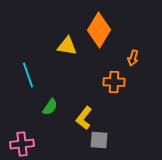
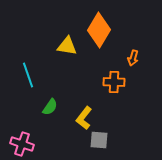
pink cross: rotated 25 degrees clockwise
